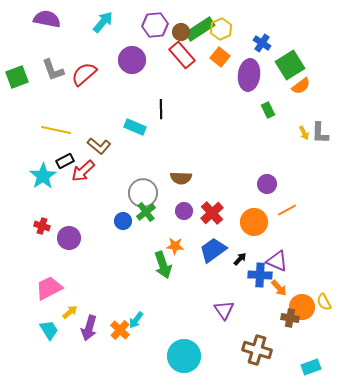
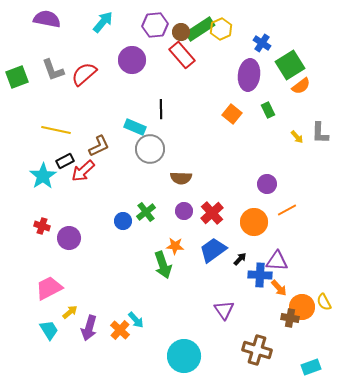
orange square at (220, 57): moved 12 px right, 57 px down
yellow arrow at (304, 133): moved 7 px left, 4 px down; rotated 16 degrees counterclockwise
brown L-shape at (99, 146): rotated 65 degrees counterclockwise
gray circle at (143, 193): moved 7 px right, 44 px up
purple triangle at (277, 261): rotated 20 degrees counterclockwise
cyan arrow at (136, 320): rotated 78 degrees counterclockwise
